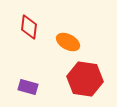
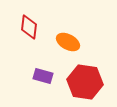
red hexagon: moved 3 px down
purple rectangle: moved 15 px right, 11 px up
